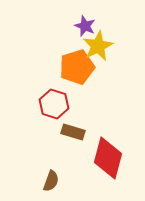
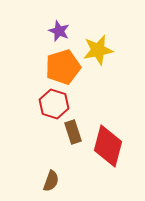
purple star: moved 26 px left, 5 px down
yellow star: moved 4 px down; rotated 16 degrees clockwise
orange pentagon: moved 14 px left
brown rectangle: rotated 55 degrees clockwise
red diamond: moved 12 px up
